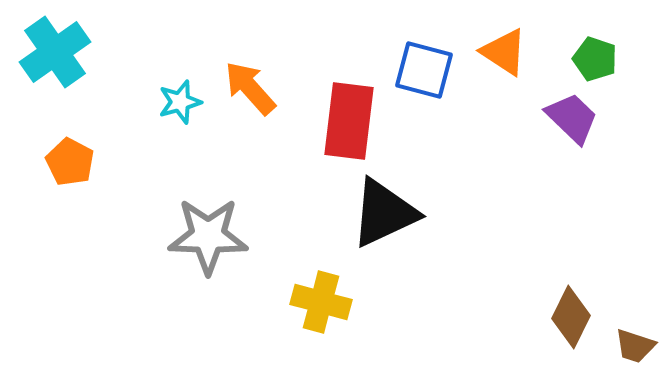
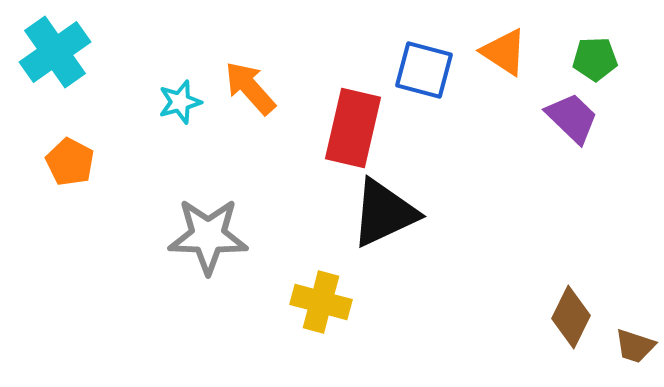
green pentagon: rotated 21 degrees counterclockwise
red rectangle: moved 4 px right, 7 px down; rotated 6 degrees clockwise
